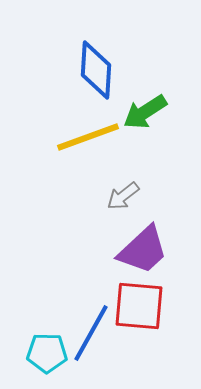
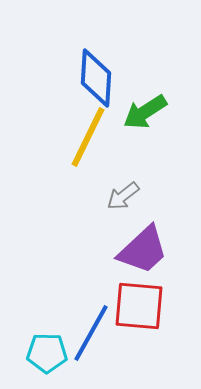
blue diamond: moved 8 px down
yellow line: rotated 44 degrees counterclockwise
